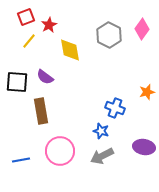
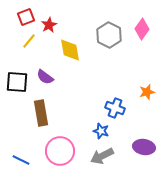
brown rectangle: moved 2 px down
blue line: rotated 36 degrees clockwise
